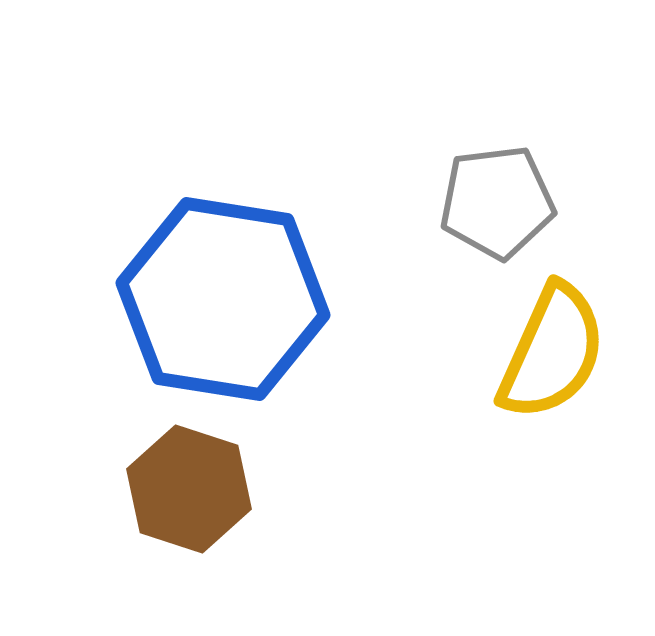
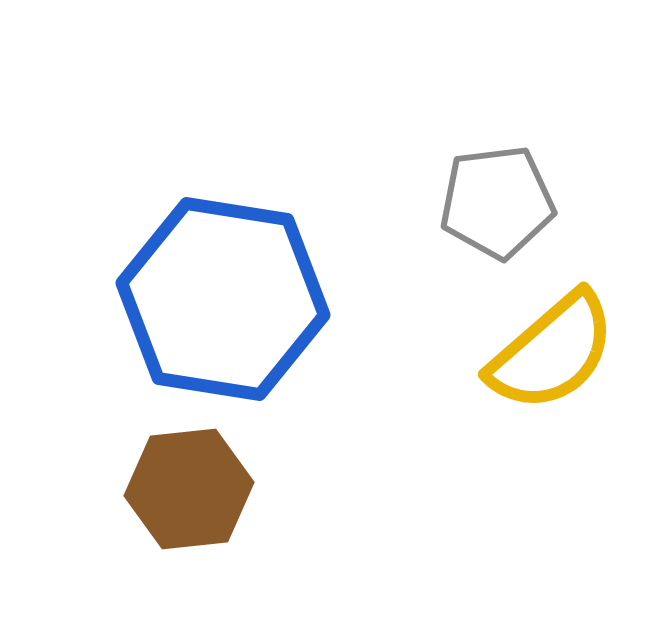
yellow semicircle: rotated 25 degrees clockwise
brown hexagon: rotated 24 degrees counterclockwise
